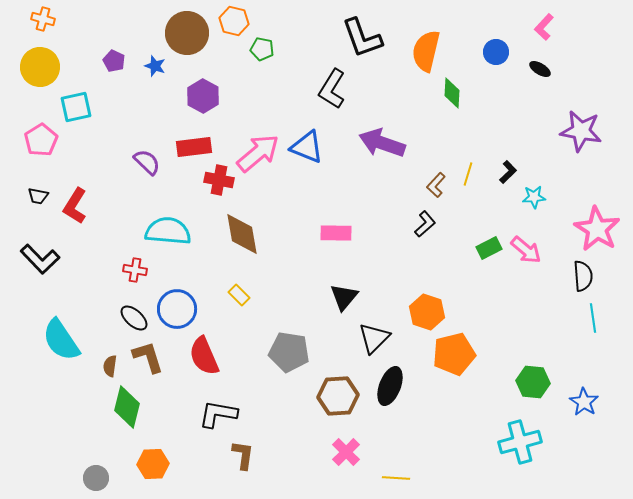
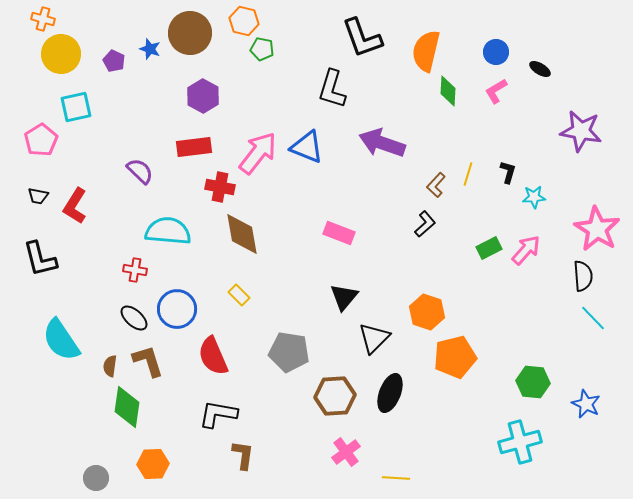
orange hexagon at (234, 21): moved 10 px right
pink L-shape at (544, 27): moved 48 px left, 64 px down; rotated 16 degrees clockwise
brown circle at (187, 33): moved 3 px right
blue star at (155, 66): moved 5 px left, 17 px up
yellow circle at (40, 67): moved 21 px right, 13 px up
black L-shape at (332, 89): rotated 15 degrees counterclockwise
green diamond at (452, 93): moved 4 px left, 2 px up
pink arrow at (258, 153): rotated 12 degrees counterclockwise
purple semicircle at (147, 162): moved 7 px left, 9 px down
black L-shape at (508, 172): rotated 30 degrees counterclockwise
red cross at (219, 180): moved 1 px right, 7 px down
pink rectangle at (336, 233): moved 3 px right; rotated 20 degrees clockwise
pink arrow at (526, 250): rotated 88 degrees counterclockwise
black L-shape at (40, 259): rotated 30 degrees clockwise
cyan line at (593, 318): rotated 36 degrees counterclockwise
orange pentagon at (454, 354): moved 1 px right, 3 px down
red semicircle at (204, 356): moved 9 px right
brown L-shape at (148, 357): moved 4 px down
black ellipse at (390, 386): moved 7 px down
brown hexagon at (338, 396): moved 3 px left
blue star at (584, 402): moved 2 px right, 2 px down; rotated 8 degrees counterclockwise
green diamond at (127, 407): rotated 6 degrees counterclockwise
pink cross at (346, 452): rotated 8 degrees clockwise
